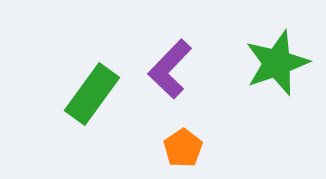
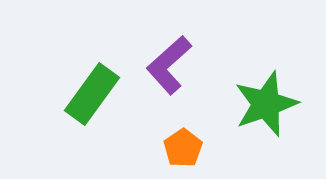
green star: moved 11 px left, 41 px down
purple L-shape: moved 1 px left, 4 px up; rotated 4 degrees clockwise
